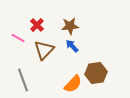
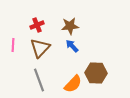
red cross: rotated 24 degrees clockwise
pink line: moved 5 px left, 7 px down; rotated 64 degrees clockwise
brown triangle: moved 4 px left, 2 px up
brown hexagon: rotated 10 degrees clockwise
gray line: moved 16 px right
